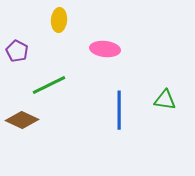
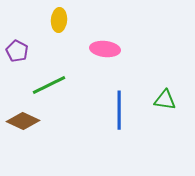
brown diamond: moved 1 px right, 1 px down
